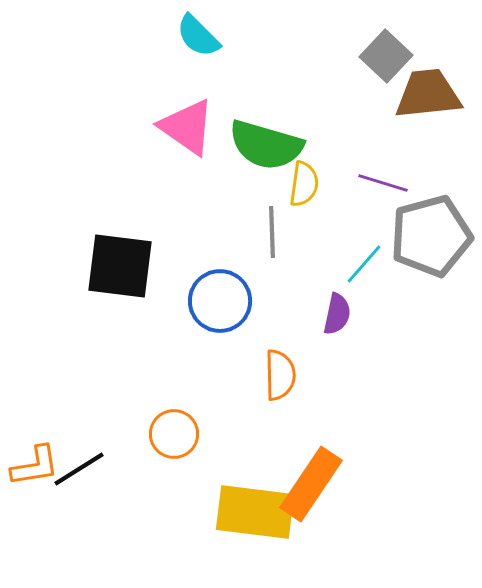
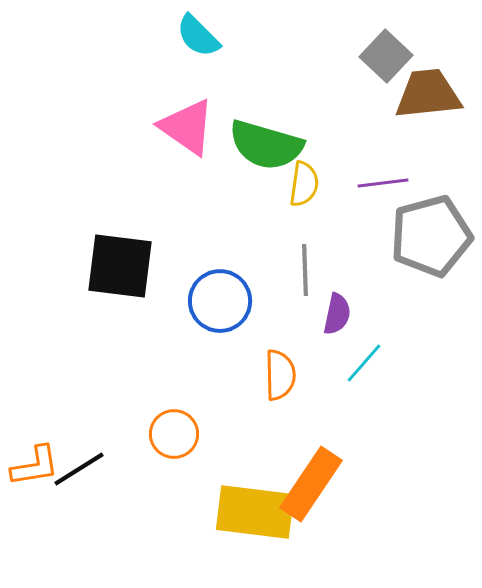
purple line: rotated 24 degrees counterclockwise
gray line: moved 33 px right, 38 px down
cyan line: moved 99 px down
